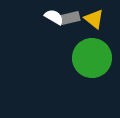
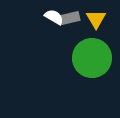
yellow triangle: moved 2 px right; rotated 20 degrees clockwise
